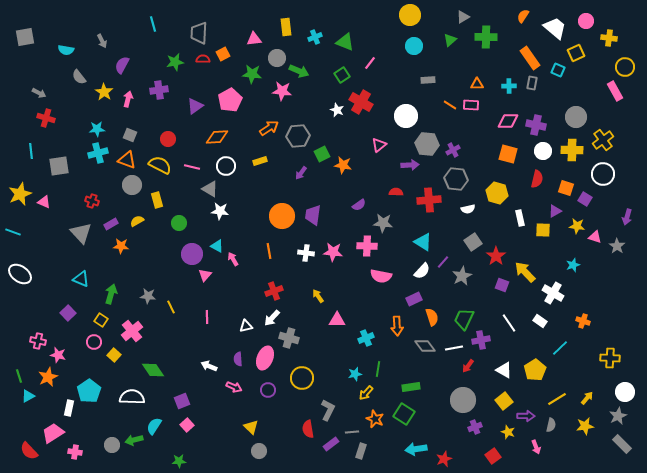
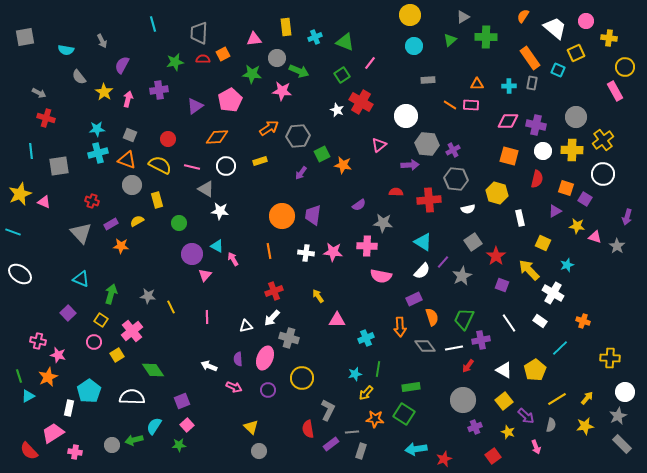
orange square at (508, 154): moved 1 px right, 2 px down
gray triangle at (210, 189): moved 4 px left
yellow square at (543, 230): moved 13 px down; rotated 21 degrees clockwise
cyan star at (573, 265): moved 6 px left
yellow arrow at (525, 272): moved 4 px right, 2 px up
orange arrow at (397, 326): moved 3 px right, 1 px down
yellow square at (114, 355): moved 3 px right; rotated 16 degrees clockwise
purple arrow at (526, 416): rotated 42 degrees clockwise
orange star at (375, 419): rotated 18 degrees counterclockwise
green star at (179, 461): moved 16 px up
